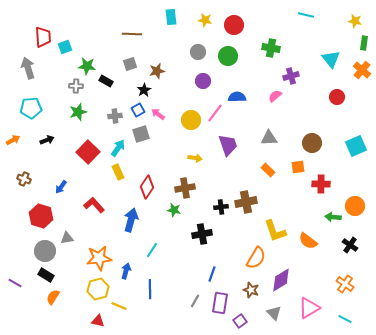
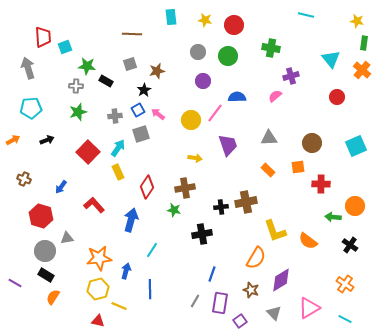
yellow star at (355, 21): moved 2 px right
